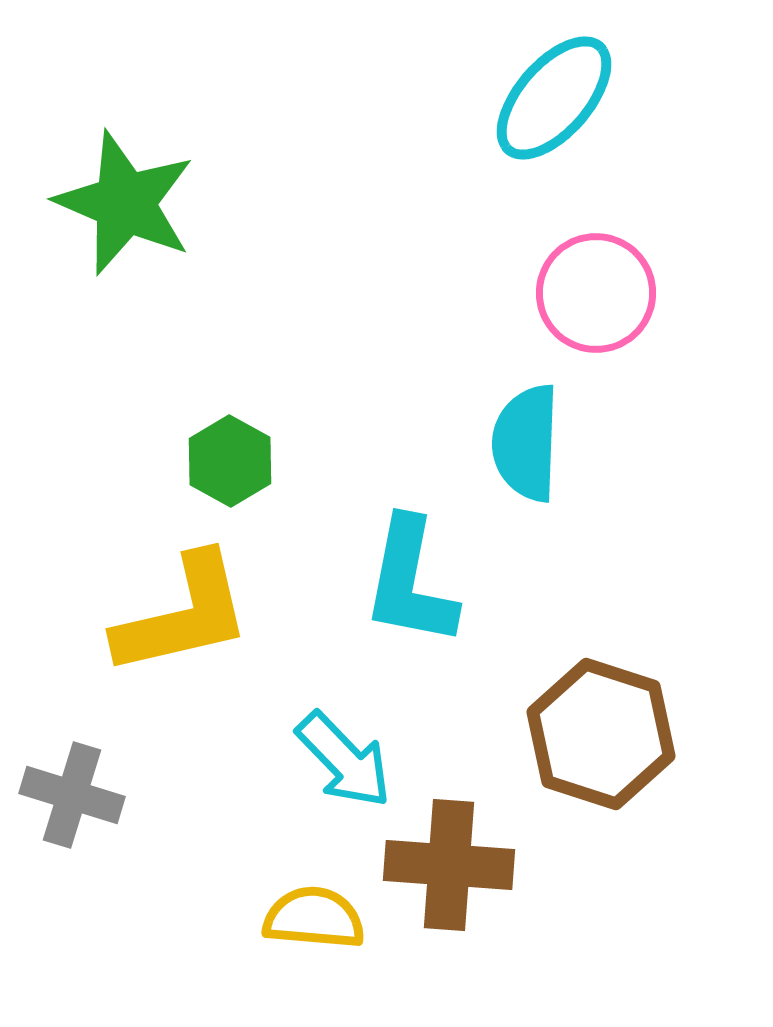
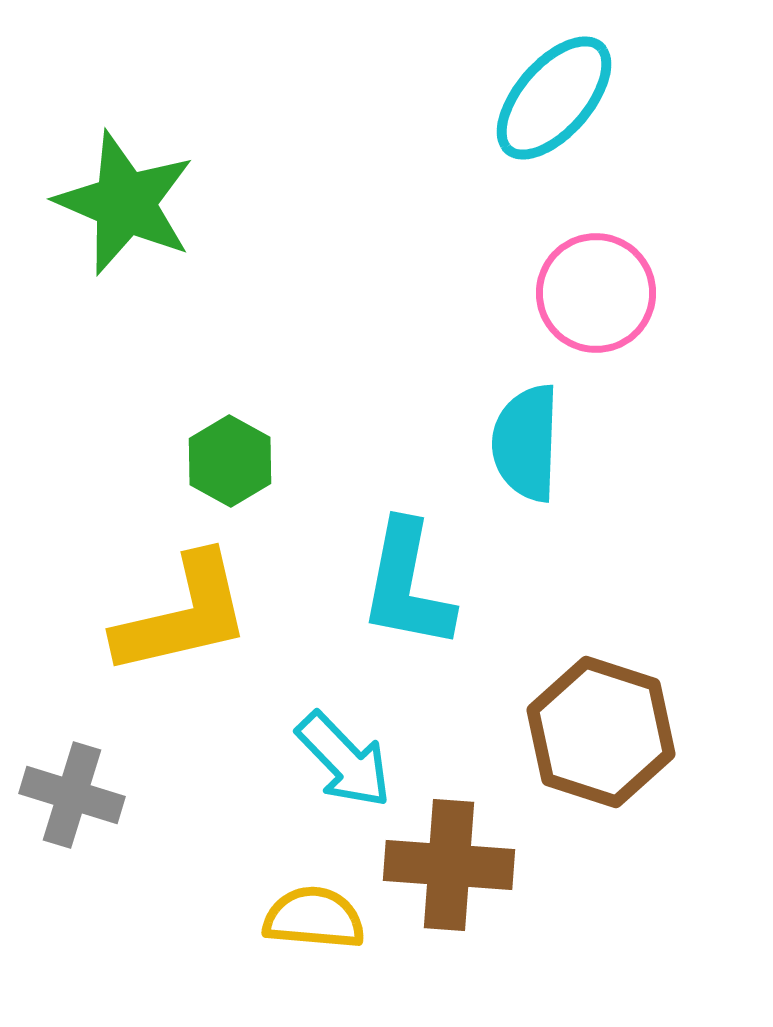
cyan L-shape: moved 3 px left, 3 px down
brown hexagon: moved 2 px up
